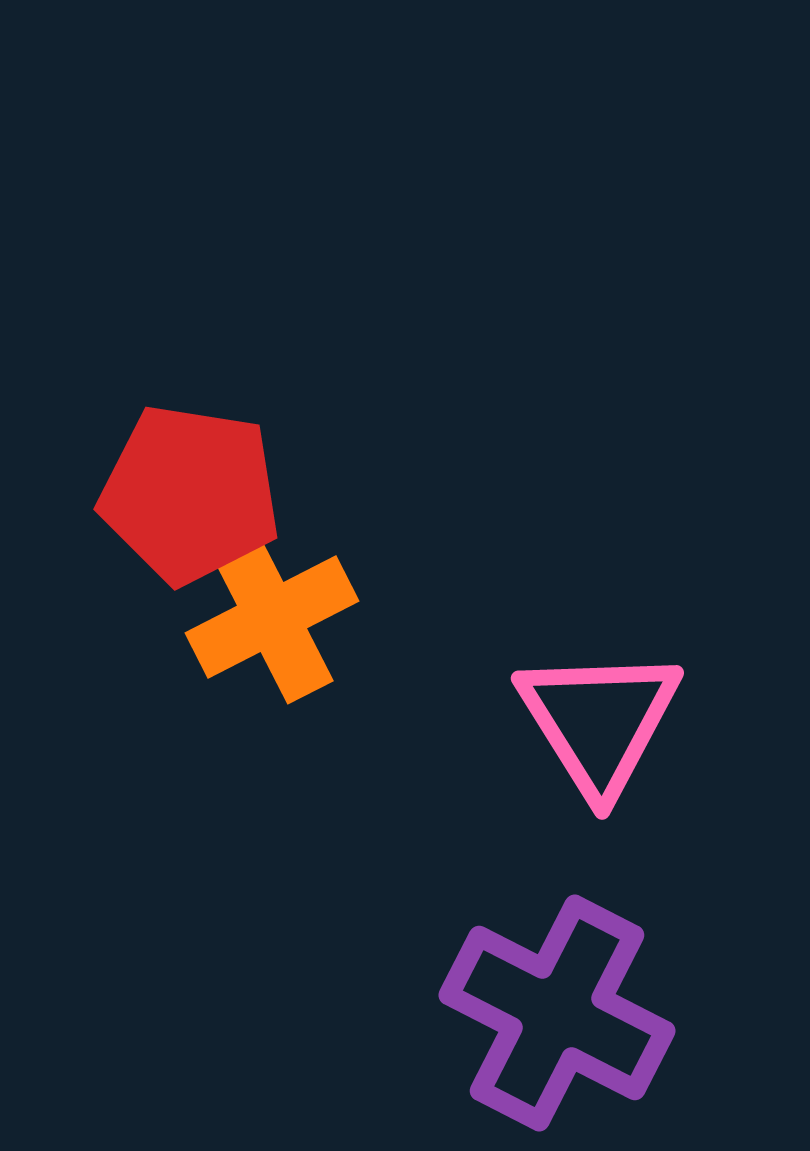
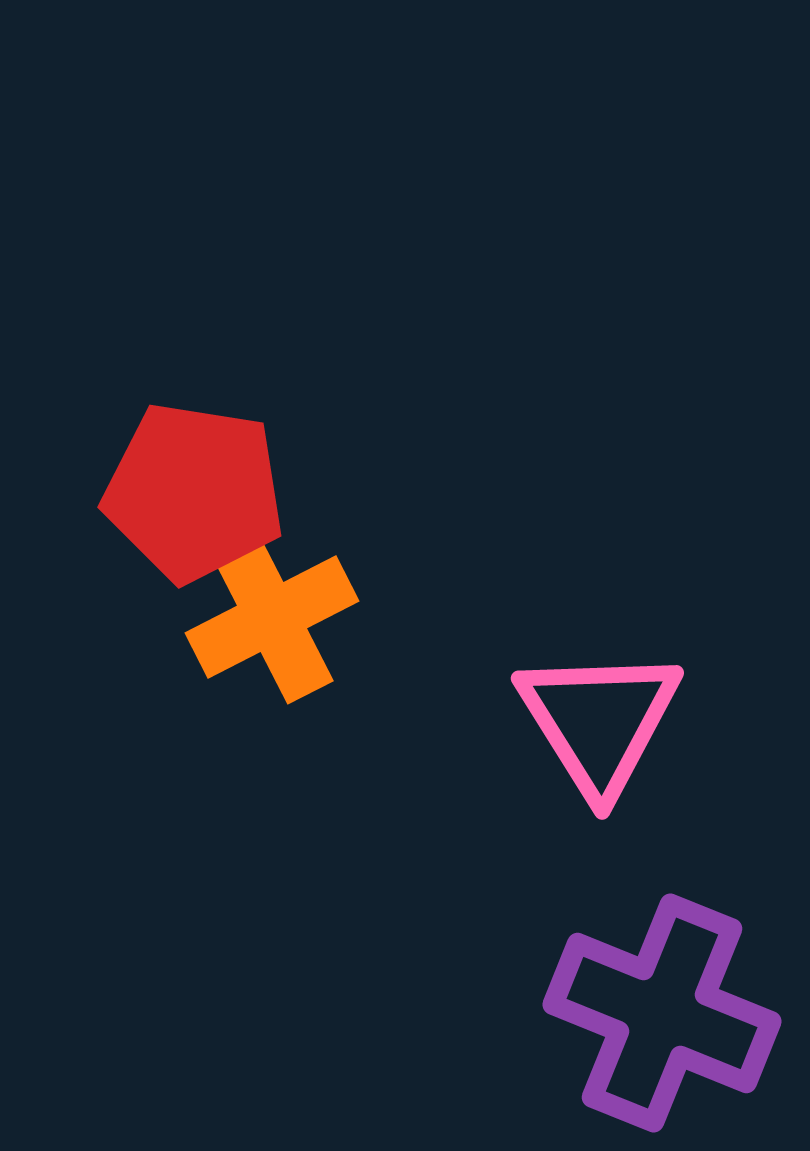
red pentagon: moved 4 px right, 2 px up
purple cross: moved 105 px right; rotated 5 degrees counterclockwise
